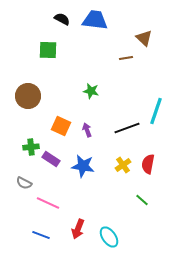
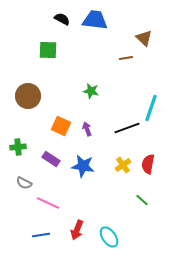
cyan line: moved 5 px left, 3 px up
purple arrow: moved 1 px up
green cross: moved 13 px left
red arrow: moved 1 px left, 1 px down
blue line: rotated 30 degrees counterclockwise
